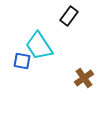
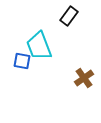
cyan trapezoid: rotated 12 degrees clockwise
